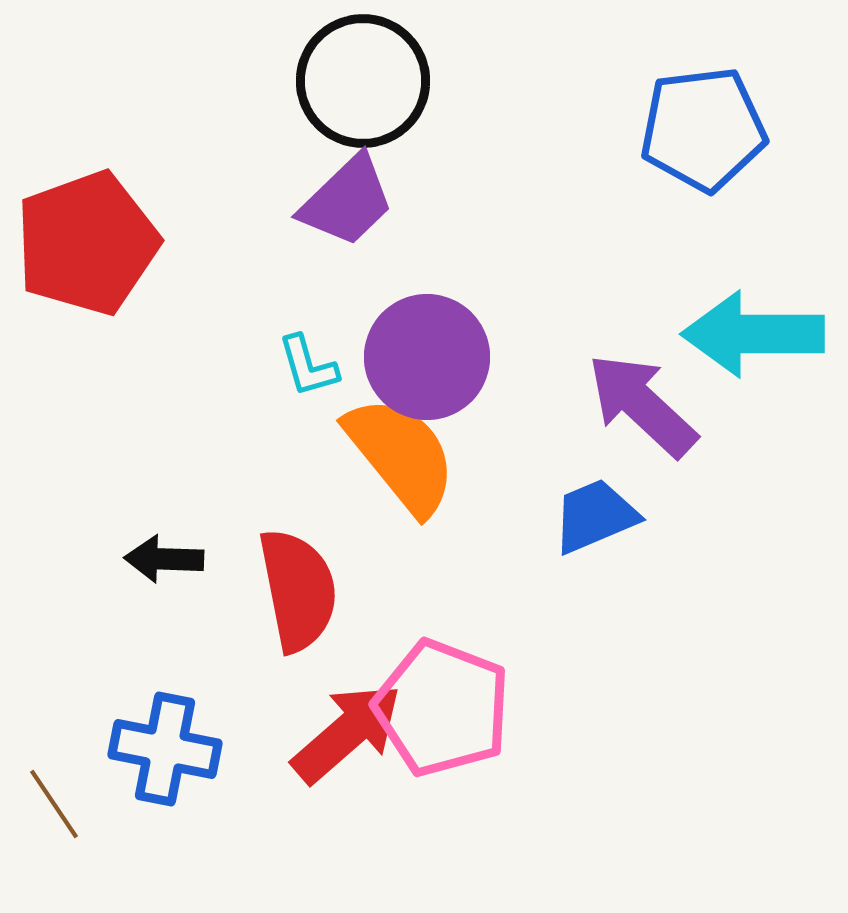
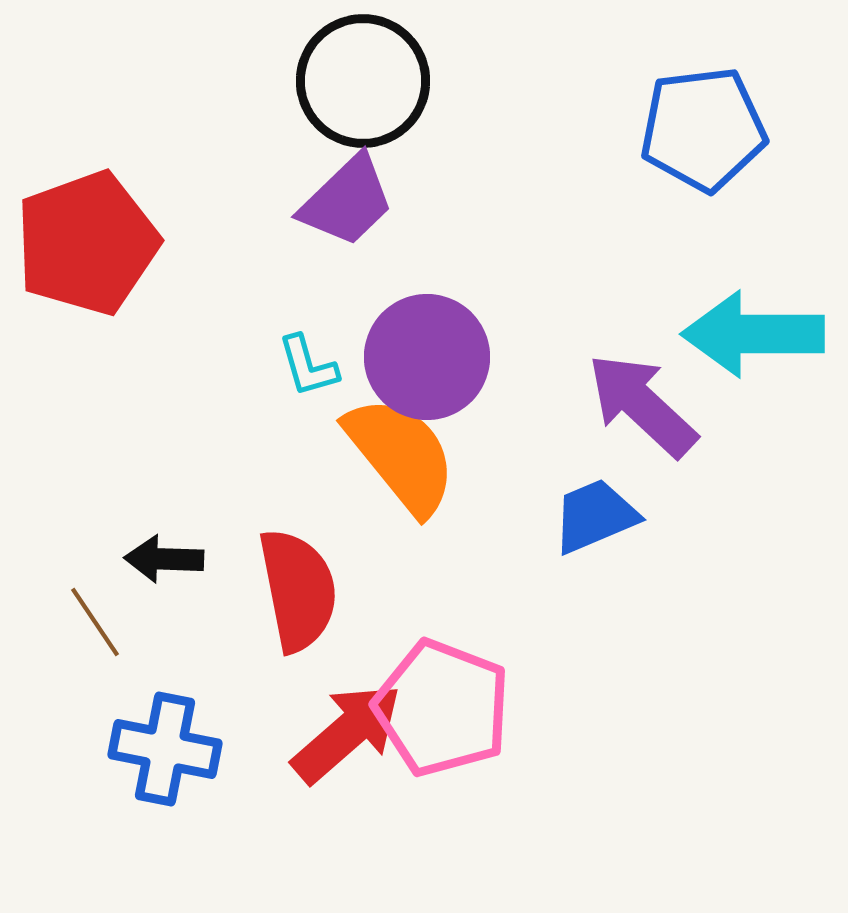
brown line: moved 41 px right, 182 px up
